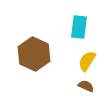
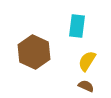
cyan rectangle: moved 2 px left, 1 px up
brown hexagon: moved 2 px up
